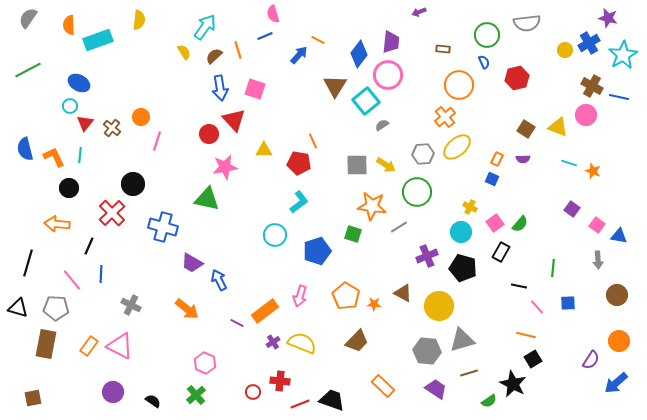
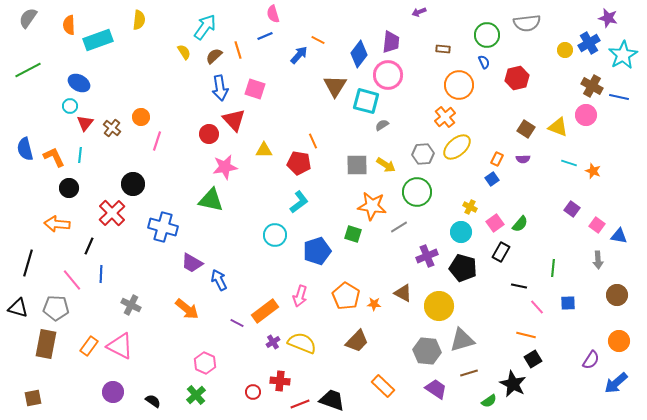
cyan square at (366, 101): rotated 36 degrees counterclockwise
blue square at (492, 179): rotated 32 degrees clockwise
green triangle at (207, 199): moved 4 px right, 1 px down
